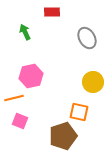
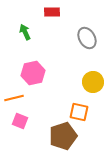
pink hexagon: moved 2 px right, 3 px up
